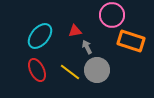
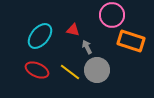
red triangle: moved 2 px left, 1 px up; rotated 24 degrees clockwise
red ellipse: rotated 40 degrees counterclockwise
